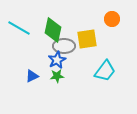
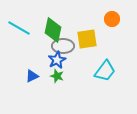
gray ellipse: moved 1 px left
green star: rotated 24 degrees clockwise
